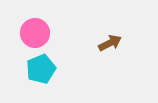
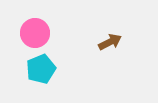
brown arrow: moved 1 px up
